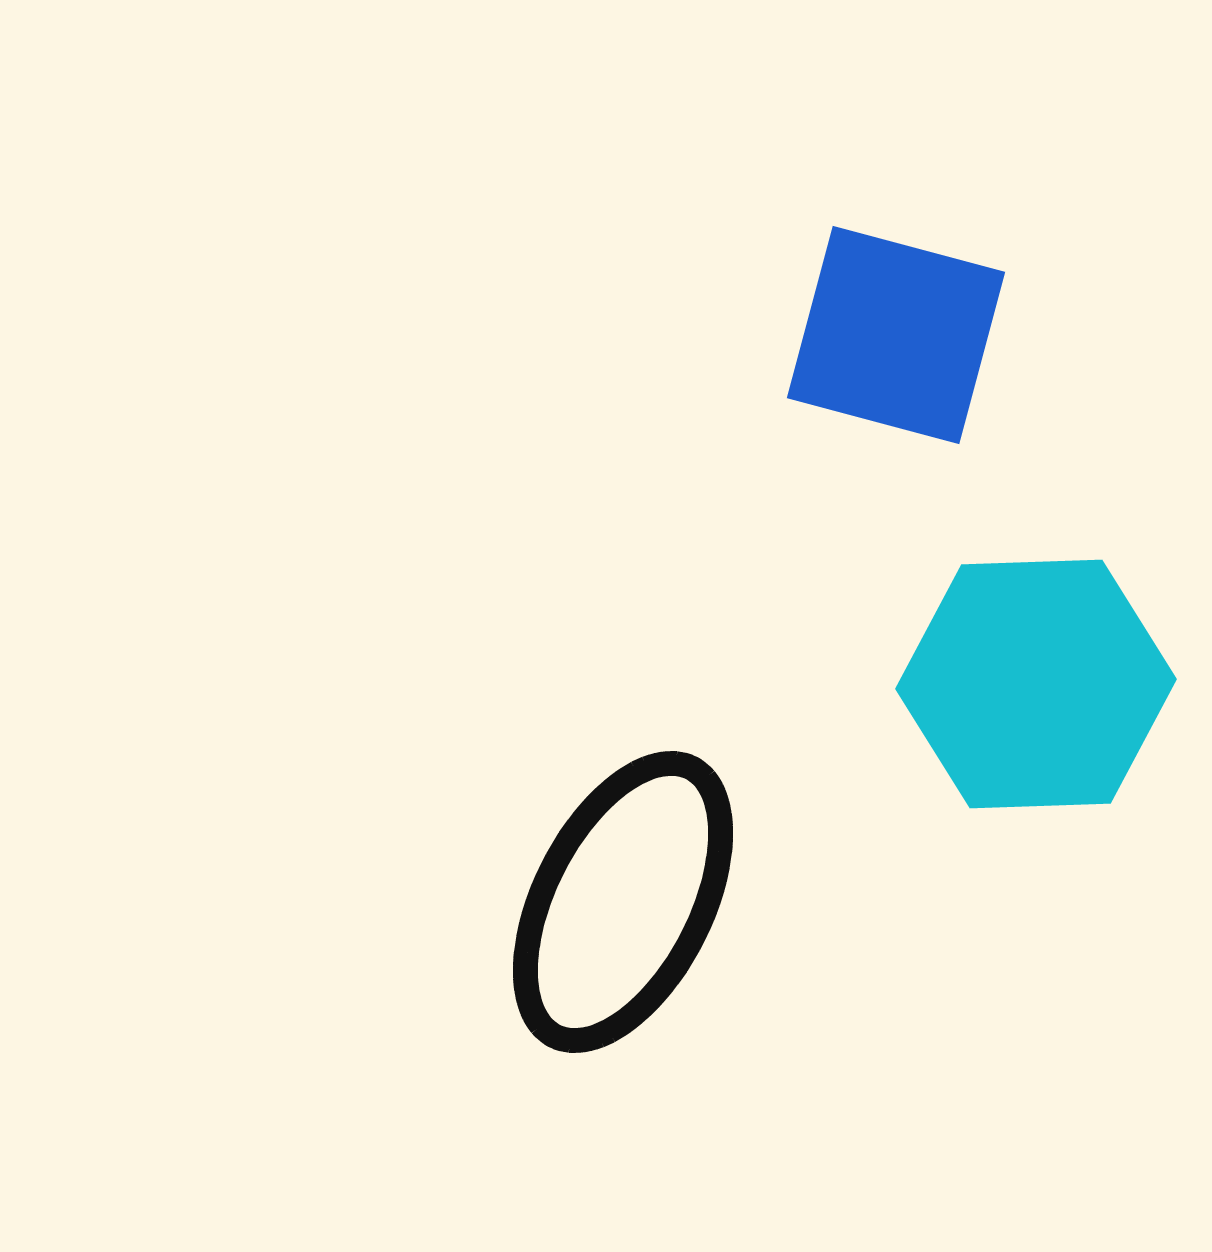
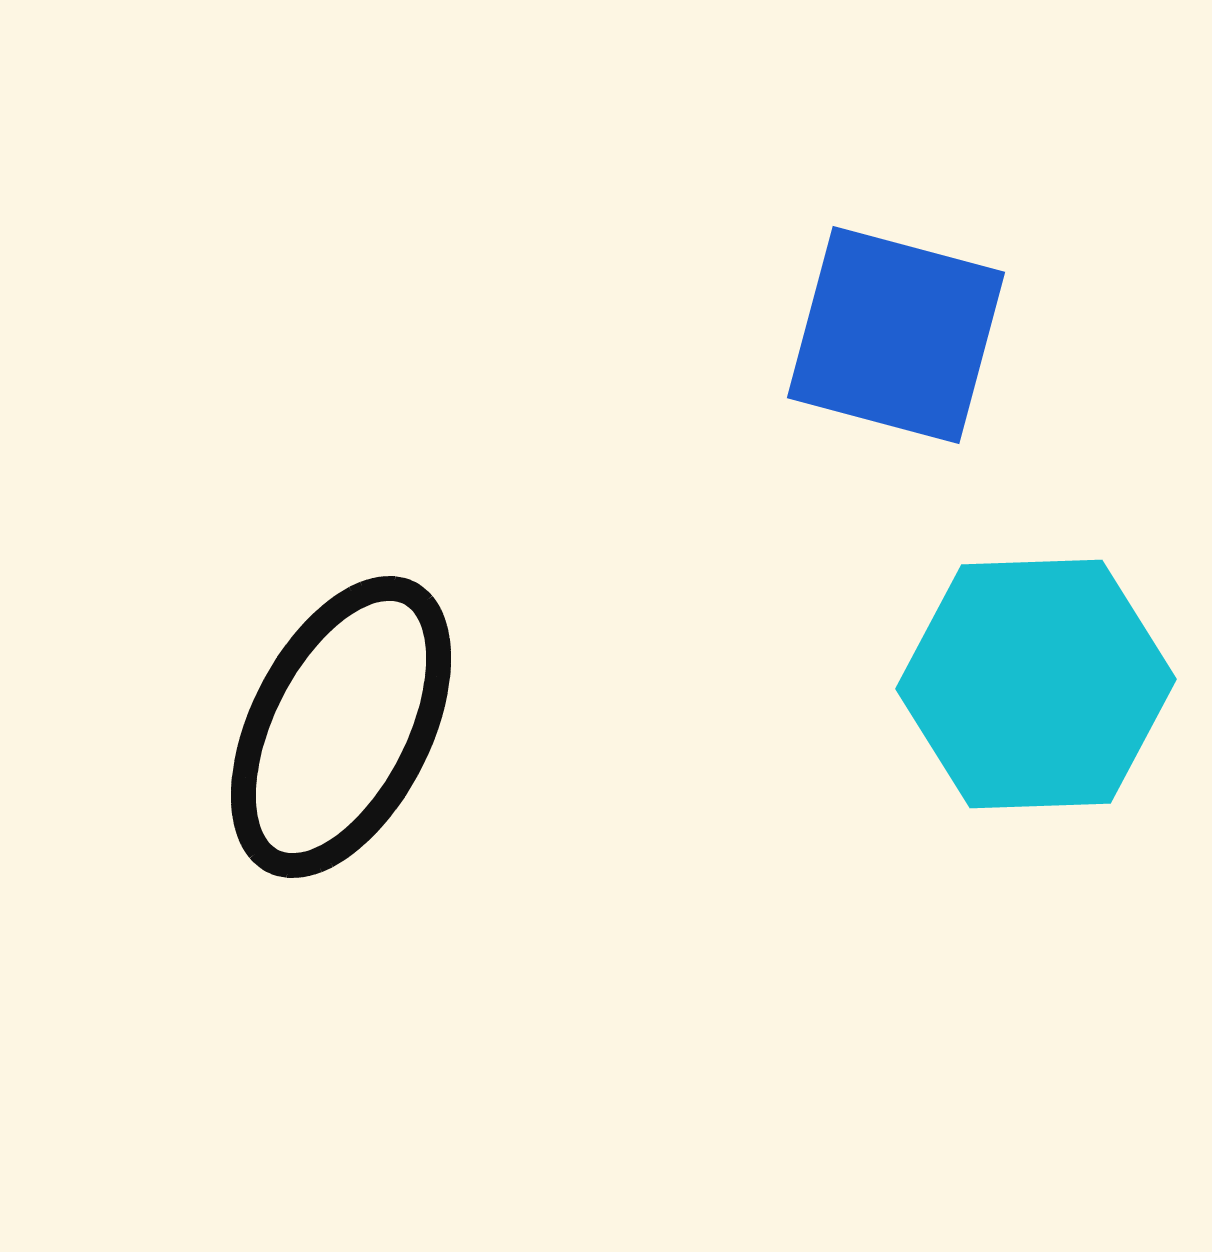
black ellipse: moved 282 px left, 175 px up
